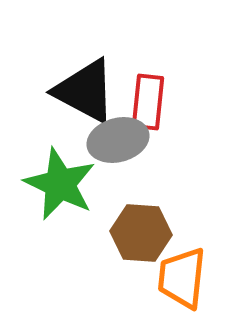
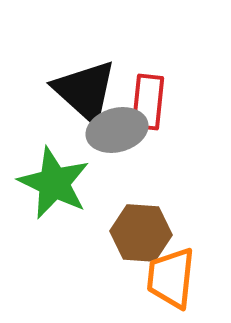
black triangle: rotated 14 degrees clockwise
gray ellipse: moved 1 px left, 10 px up
green star: moved 6 px left, 1 px up
orange trapezoid: moved 11 px left
